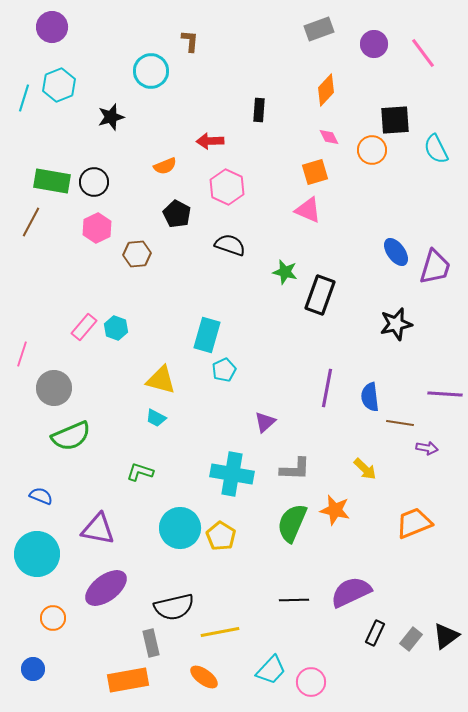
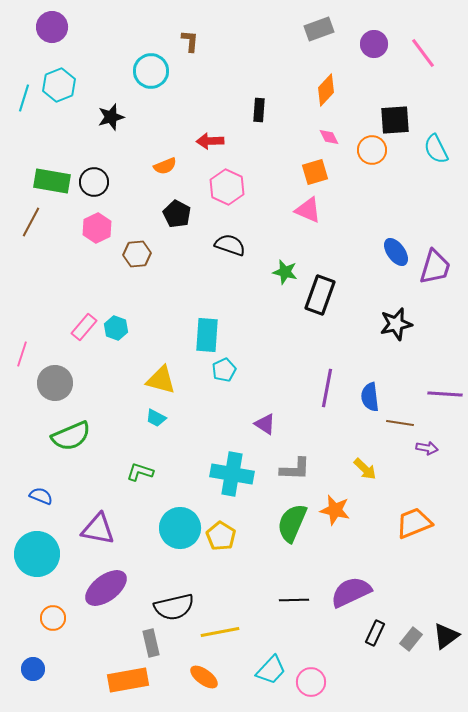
cyan rectangle at (207, 335): rotated 12 degrees counterclockwise
gray circle at (54, 388): moved 1 px right, 5 px up
purple triangle at (265, 422): moved 2 px down; rotated 45 degrees counterclockwise
